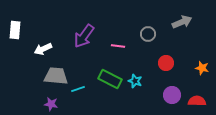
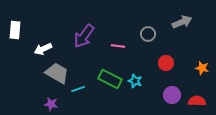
gray trapezoid: moved 1 px right, 3 px up; rotated 25 degrees clockwise
